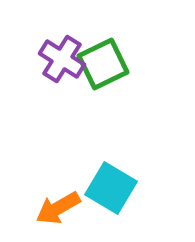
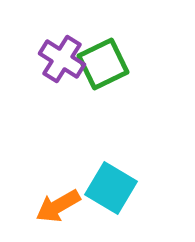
orange arrow: moved 2 px up
